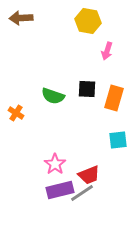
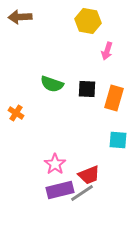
brown arrow: moved 1 px left, 1 px up
green semicircle: moved 1 px left, 12 px up
cyan square: rotated 12 degrees clockwise
